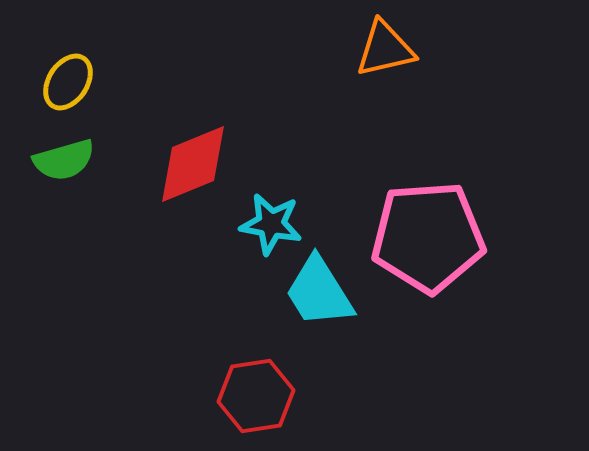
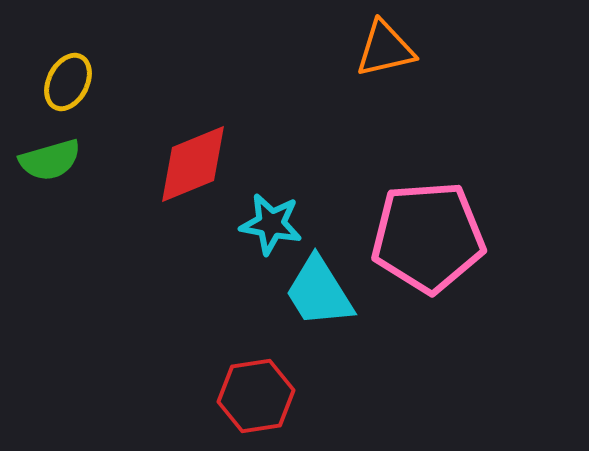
yellow ellipse: rotated 6 degrees counterclockwise
green semicircle: moved 14 px left
